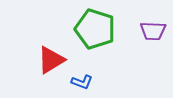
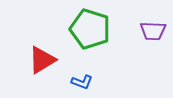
green pentagon: moved 5 px left
red triangle: moved 9 px left
